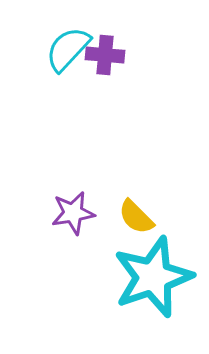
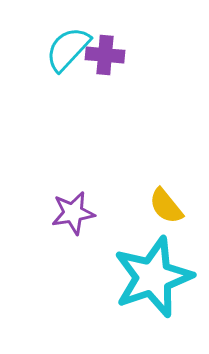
yellow semicircle: moved 30 px right, 11 px up; rotated 6 degrees clockwise
